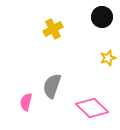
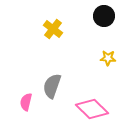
black circle: moved 2 px right, 1 px up
yellow cross: rotated 24 degrees counterclockwise
yellow star: rotated 21 degrees clockwise
pink diamond: moved 1 px down
